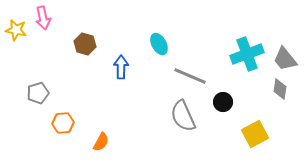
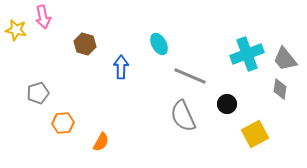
pink arrow: moved 1 px up
black circle: moved 4 px right, 2 px down
